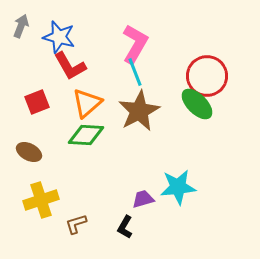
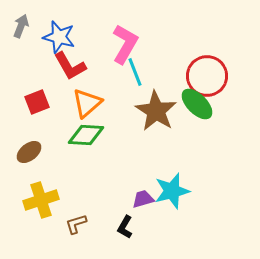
pink L-shape: moved 10 px left
brown star: moved 17 px right; rotated 12 degrees counterclockwise
brown ellipse: rotated 65 degrees counterclockwise
cyan star: moved 6 px left, 4 px down; rotated 9 degrees counterclockwise
